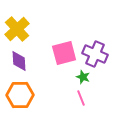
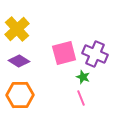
purple diamond: rotated 55 degrees counterclockwise
